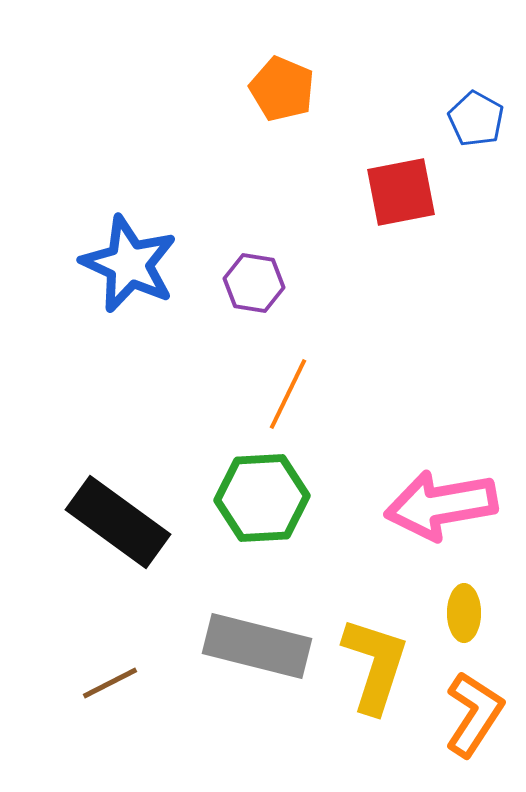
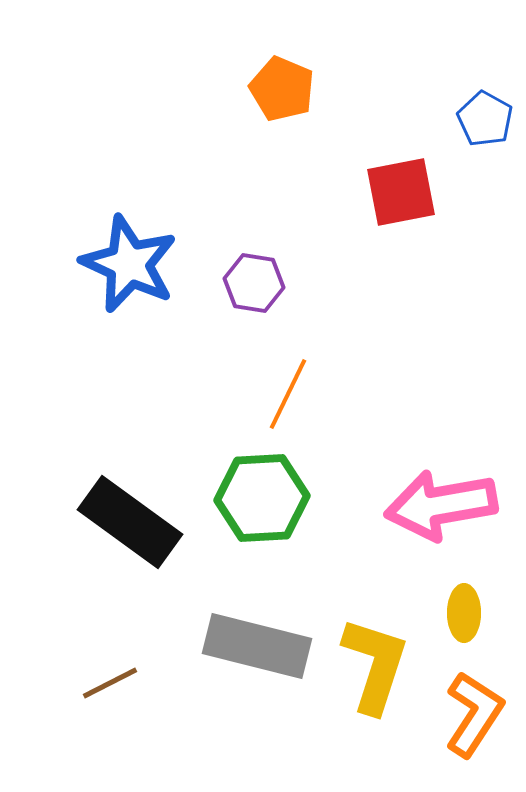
blue pentagon: moved 9 px right
black rectangle: moved 12 px right
